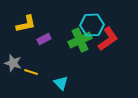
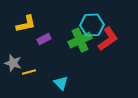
yellow line: moved 2 px left; rotated 32 degrees counterclockwise
